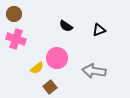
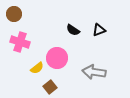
black semicircle: moved 7 px right, 4 px down
pink cross: moved 4 px right, 3 px down
gray arrow: moved 1 px down
